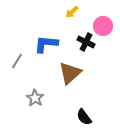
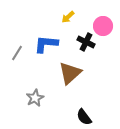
yellow arrow: moved 4 px left, 5 px down
gray line: moved 8 px up
gray star: rotated 12 degrees clockwise
